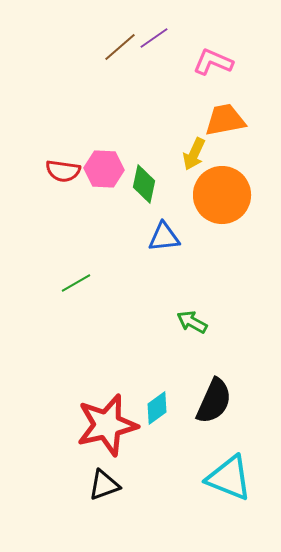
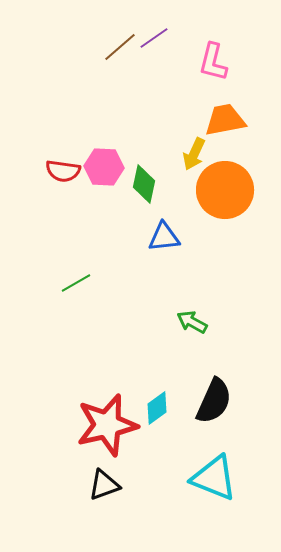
pink L-shape: rotated 99 degrees counterclockwise
pink hexagon: moved 2 px up
orange circle: moved 3 px right, 5 px up
cyan triangle: moved 15 px left
